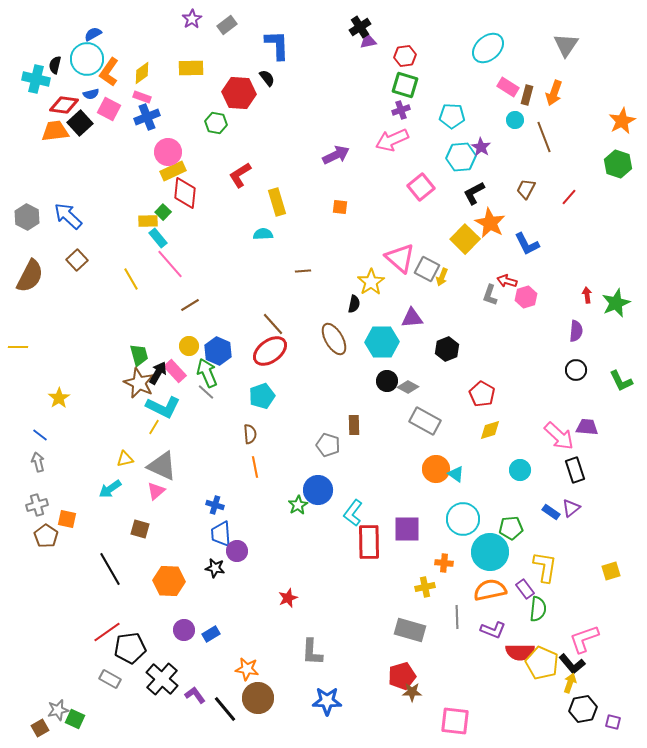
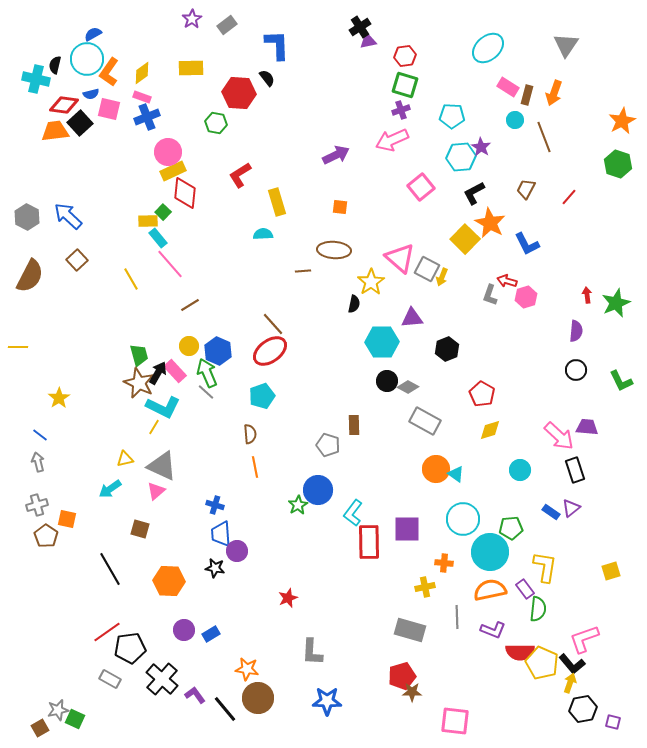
pink square at (109, 109): rotated 15 degrees counterclockwise
brown ellipse at (334, 339): moved 89 px up; rotated 56 degrees counterclockwise
